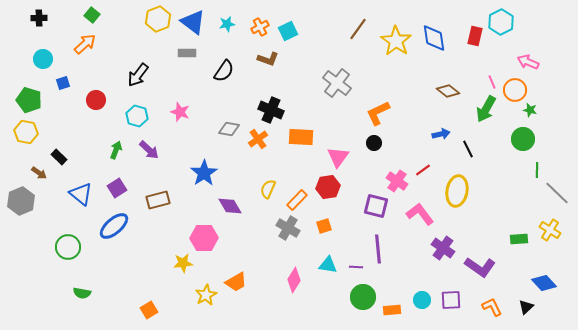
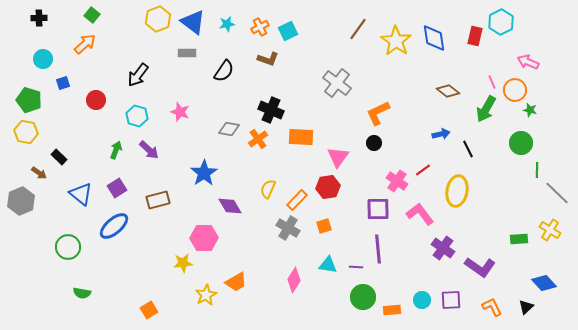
green circle at (523, 139): moved 2 px left, 4 px down
purple square at (376, 206): moved 2 px right, 3 px down; rotated 15 degrees counterclockwise
